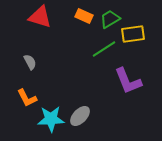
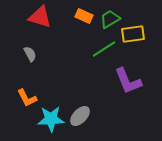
gray semicircle: moved 8 px up
